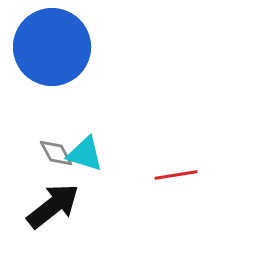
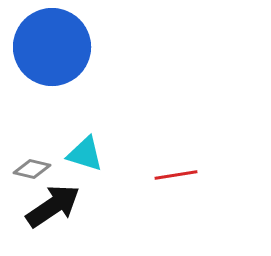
gray diamond: moved 24 px left, 16 px down; rotated 48 degrees counterclockwise
black arrow: rotated 4 degrees clockwise
